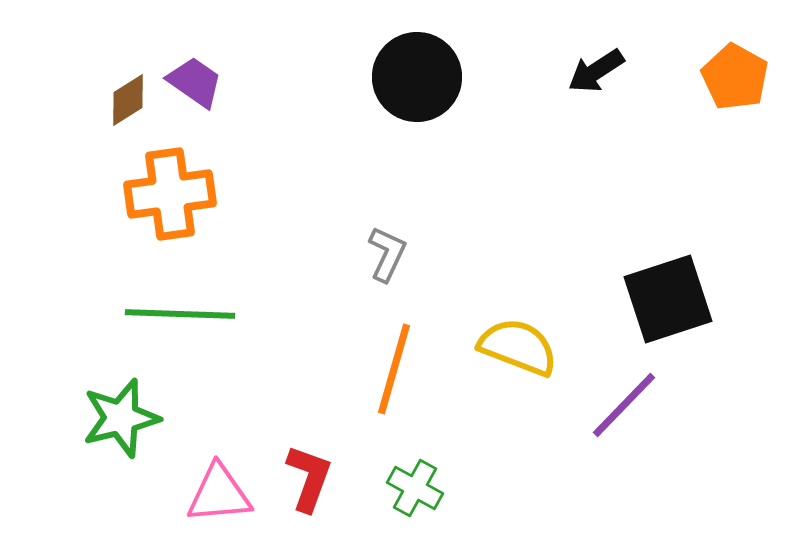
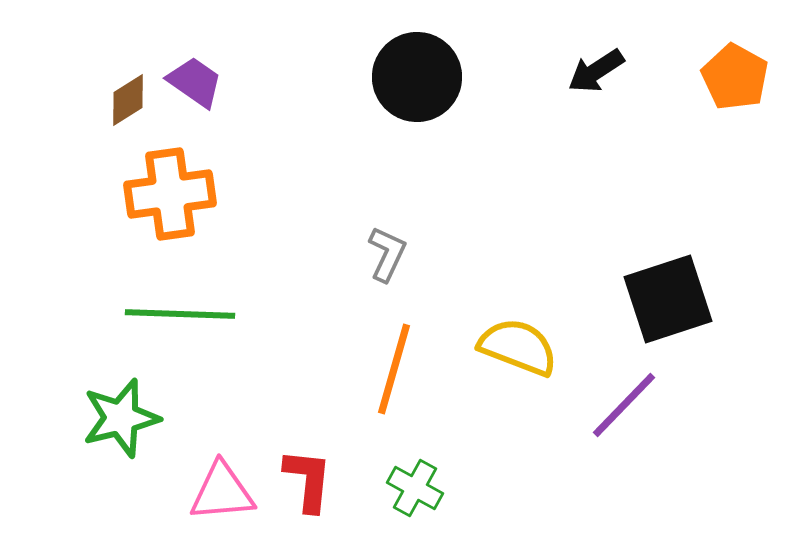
red L-shape: moved 1 px left, 2 px down; rotated 14 degrees counterclockwise
pink triangle: moved 3 px right, 2 px up
